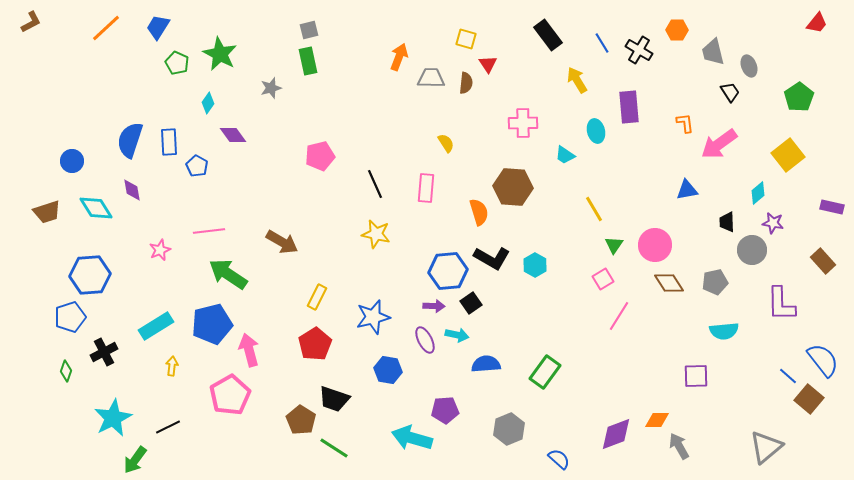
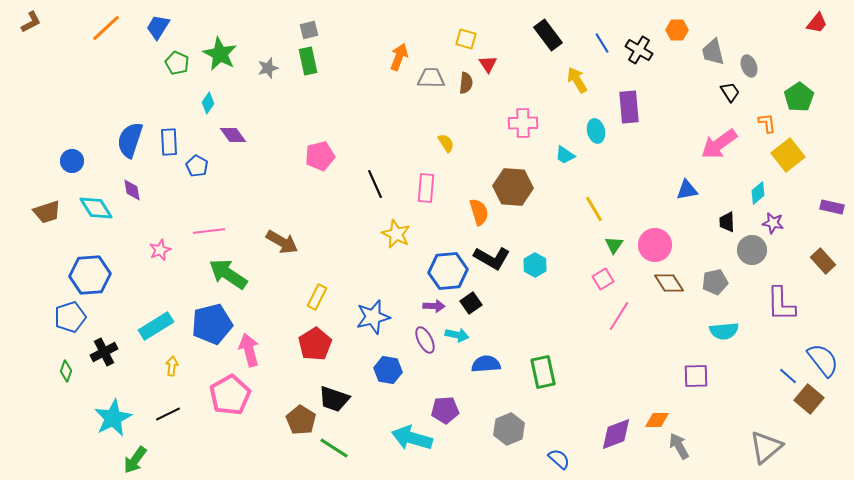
gray star at (271, 88): moved 3 px left, 20 px up
orange L-shape at (685, 123): moved 82 px right
yellow star at (376, 234): moved 20 px right; rotated 12 degrees clockwise
green rectangle at (545, 372): moved 2 px left; rotated 48 degrees counterclockwise
black line at (168, 427): moved 13 px up
